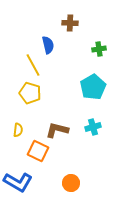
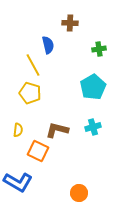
orange circle: moved 8 px right, 10 px down
